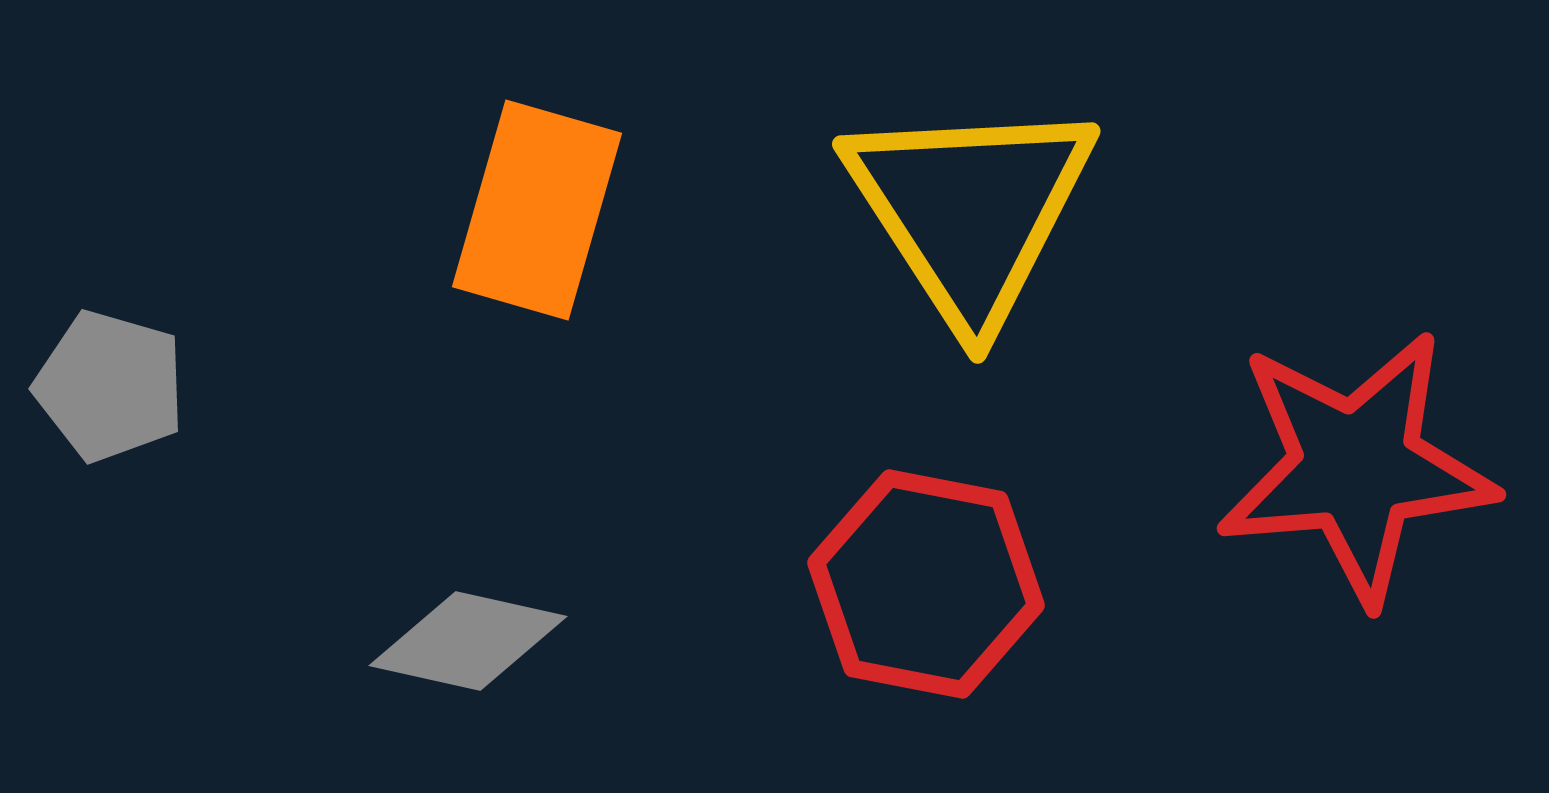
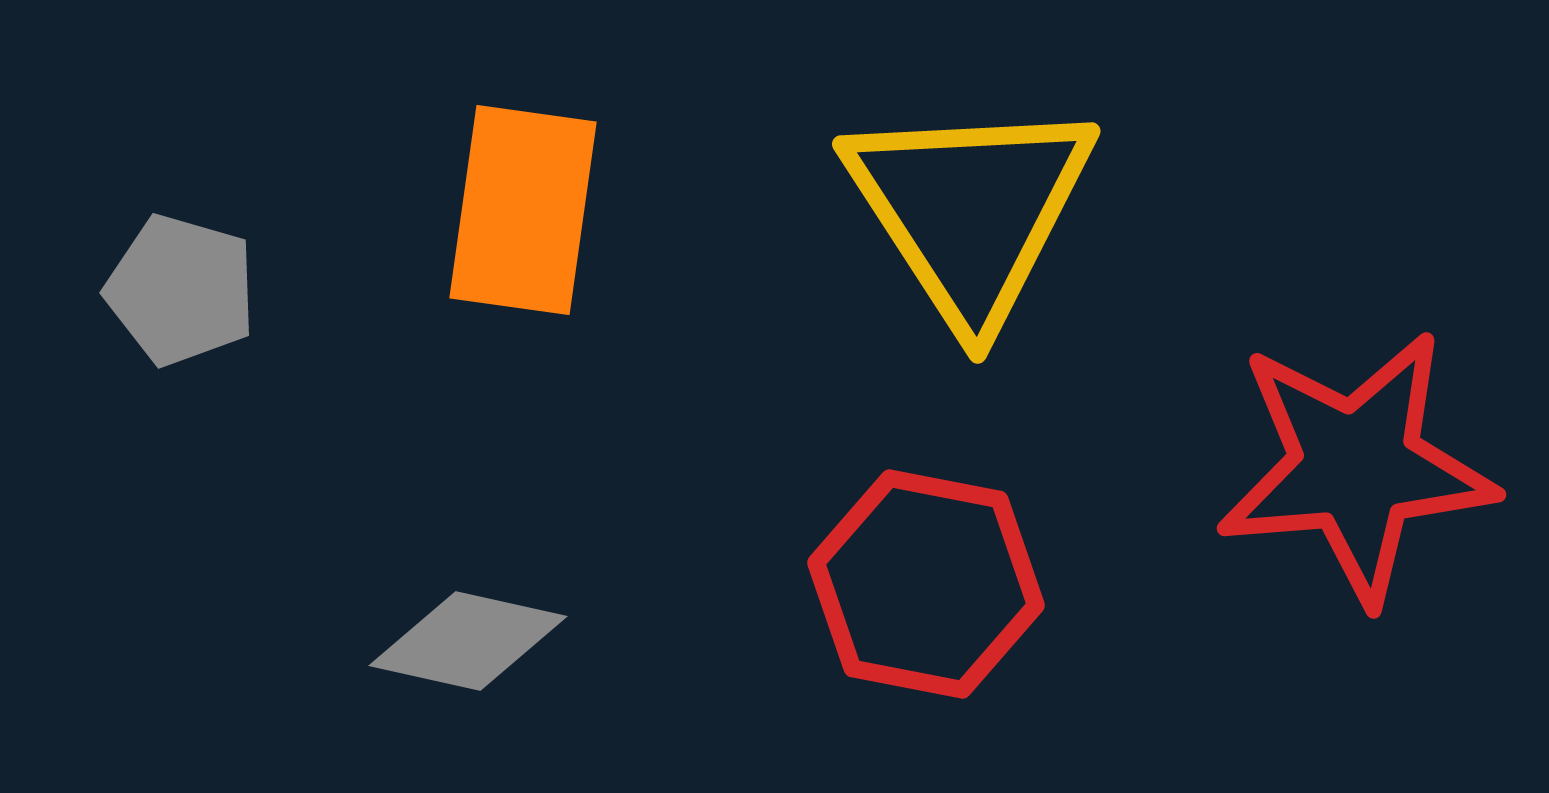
orange rectangle: moved 14 px left; rotated 8 degrees counterclockwise
gray pentagon: moved 71 px right, 96 px up
